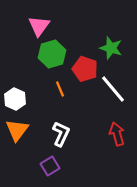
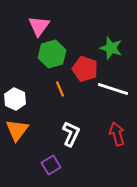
white line: rotated 32 degrees counterclockwise
white L-shape: moved 10 px right
purple square: moved 1 px right, 1 px up
